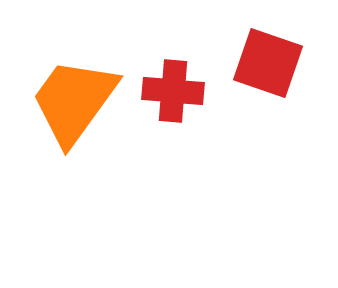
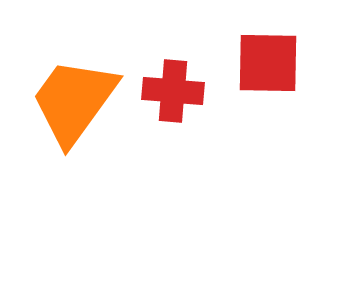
red square: rotated 18 degrees counterclockwise
